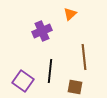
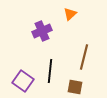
brown line: rotated 20 degrees clockwise
